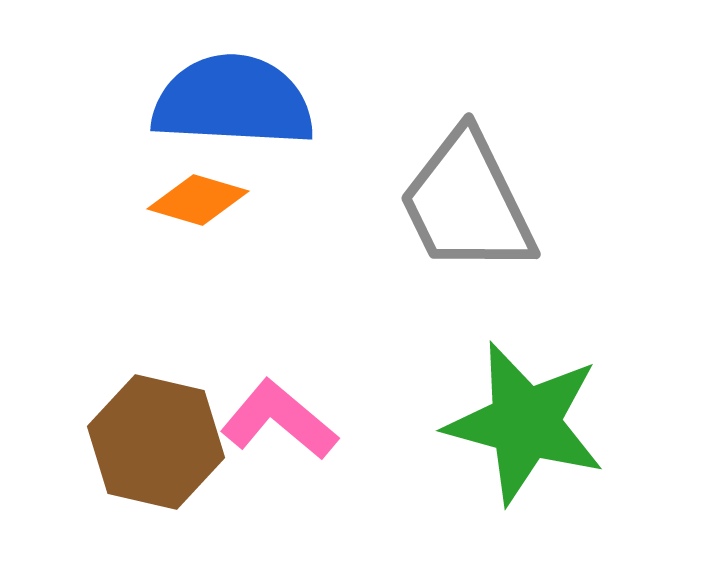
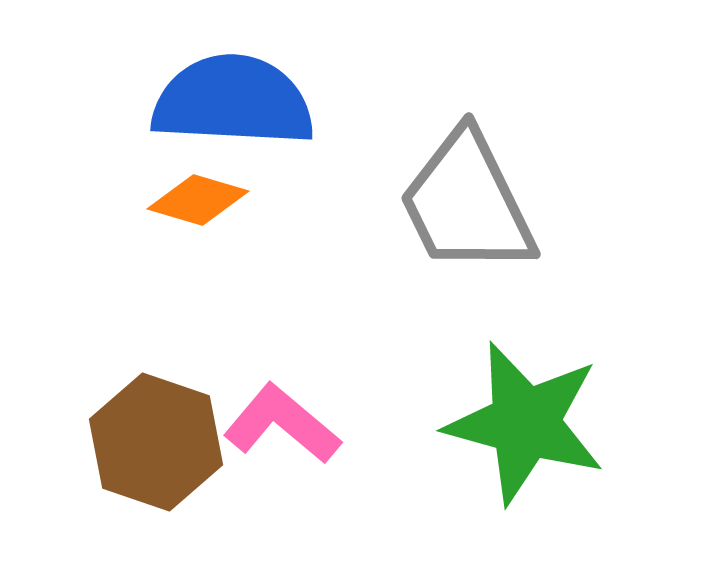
pink L-shape: moved 3 px right, 4 px down
brown hexagon: rotated 6 degrees clockwise
